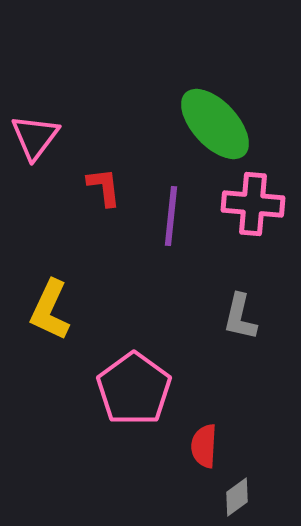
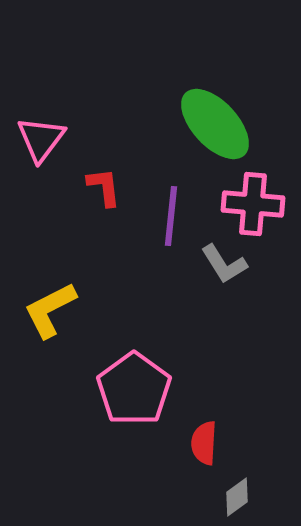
pink triangle: moved 6 px right, 2 px down
yellow L-shape: rotated 38 degrees clockwise
gray L-shape: moved 16 px left, 53 px up; rotated 45 degrees counterclockwise
red semicircle: moved 3 px up
